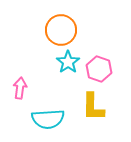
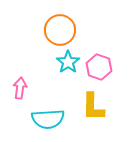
orange circle: moved 1 px left
pink hexagon: moved 2 px up
